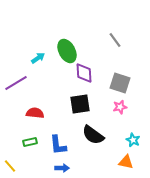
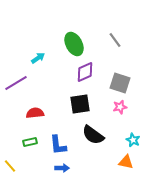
green ellipse: moved 7 px right, 7 px up
purple diamond: moved 1 px right, 1 px up; rotated 70 degrees clockwise
red semicircle: rotated 12 degrees counterclockwise
